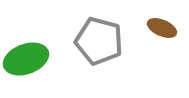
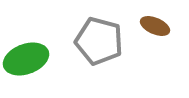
brown ellipse: moved 7 px left, 2 px up
